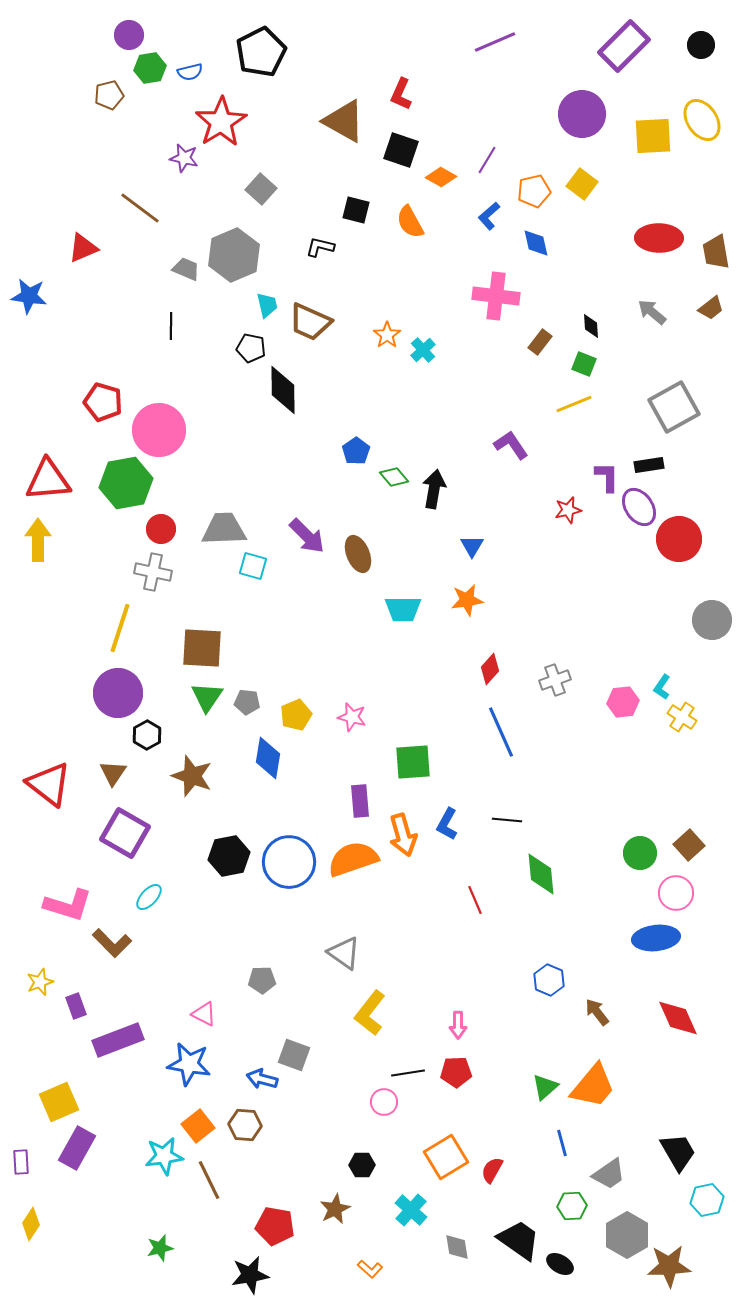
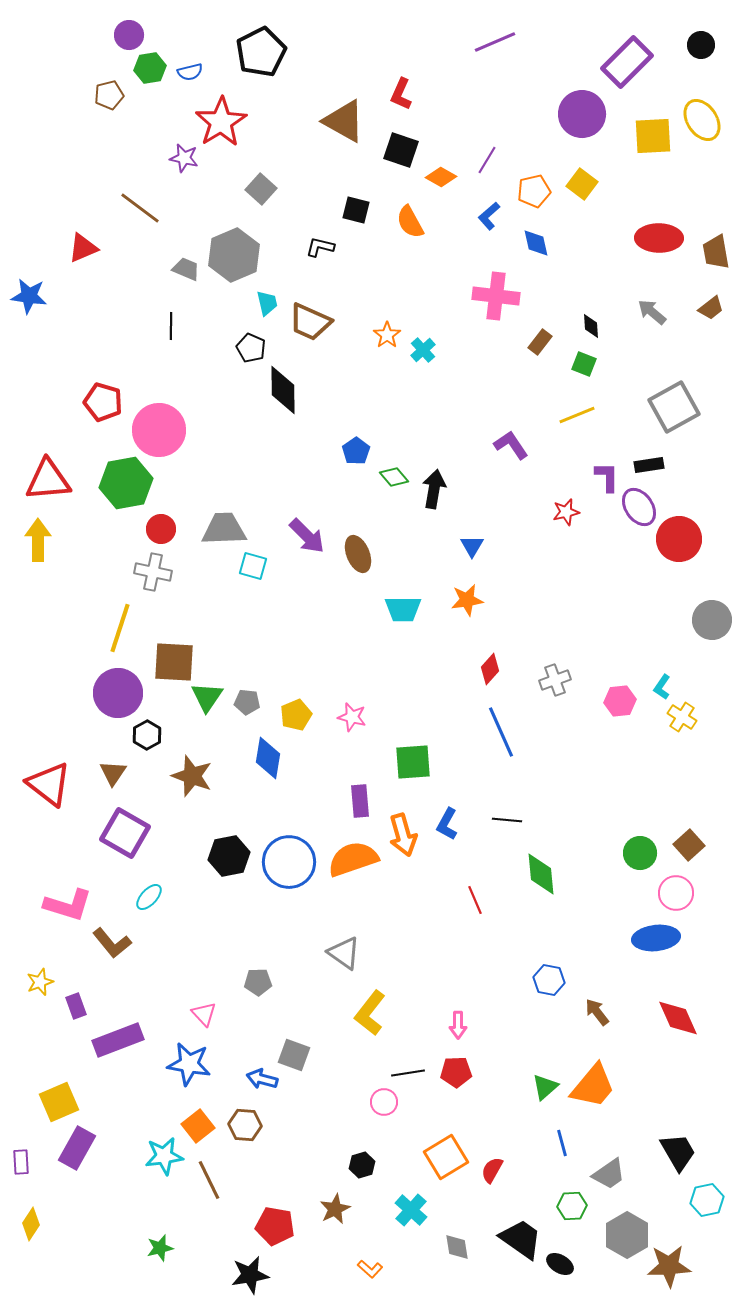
purple rectangle at (624, 46): moved 3 px right, 16 px down
cyan trapezoid at (267, 305): moved 2 px up
black pentagon at (251, 348): rotated 12 degrees clockwise
yellow line at (574, 404): moved 3 px right, 11 px down
red star at (568, 510): moved 2 px left, 2 px down
brown square at (202, 648): moved 28 px left, 14 px down
pink hexagon at (623, 702): moved 3 px left, 1 px up
brown L-shape at (112, 943): rotated 6 degrees clockwise
gray pentagon at (262, 980): moved 4 px left, 2 px down
blue hexagon at (549, 980): rotated 12 degrees counterclockwise
pink triangle at (204, 1014): rotated 20 degrees clockwise
black hexagon at (362, 1165): rotated 15 degrees counterclockwise
black trapezoid at (519, 1240): moved 2 px right, 1 px up
